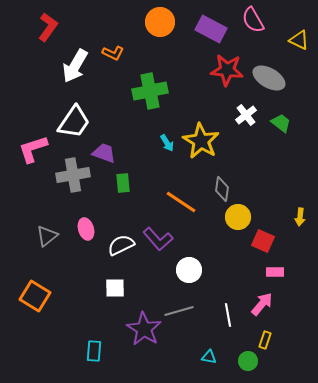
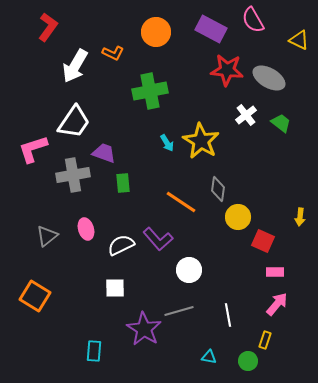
orange circle: moved 4 px left, 10 px down
gray diamond: moved 4 px left
pink arrow: moved 15 px right
